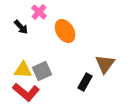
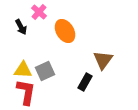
black arrow: rotated 14 degrees clockwise
brown triangle: moved 2 px left, 4 px up
gray square: moved 3 px right
red L-shape: rotated 120 degrees counterclockwise
